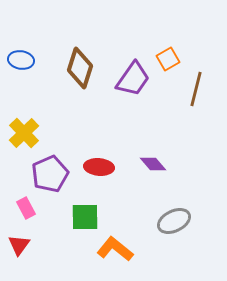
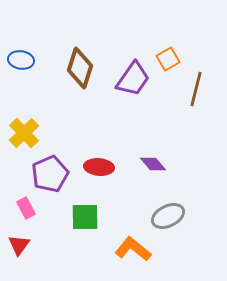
gray ellipse: moved 6 px left, 5 px up
orange L-shape: moved 18 px right
